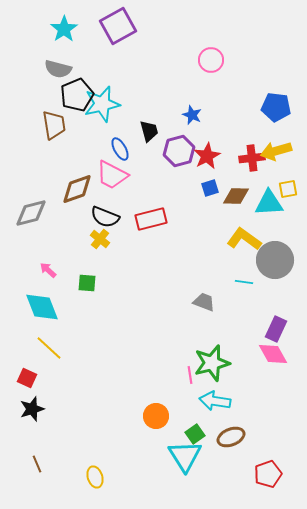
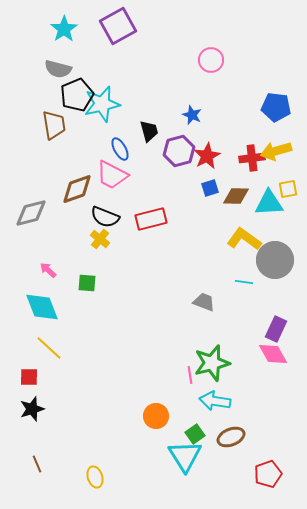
red square at (27, 378): moved 2 px right, 1 px up; rotated 24 degrees counterclockwise
